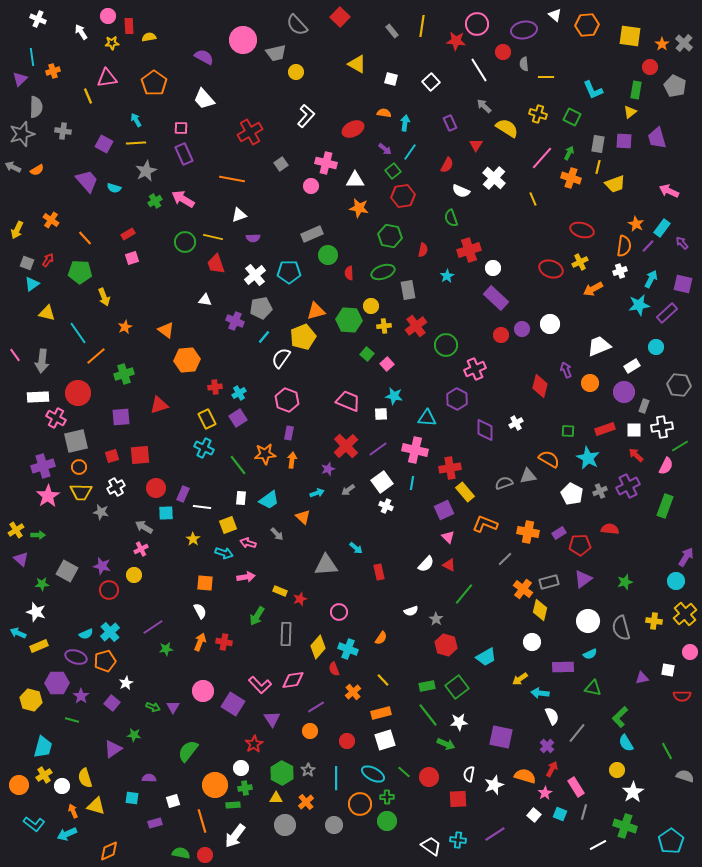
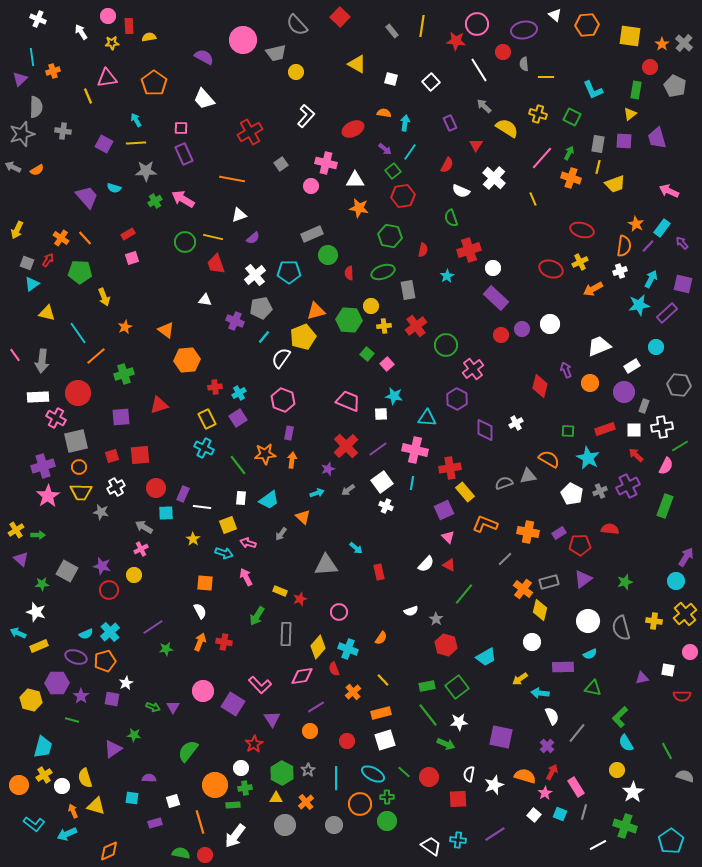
yellow triangle at (630, 112): moved 2 px down
gray star at (146, 171): rotated 25 degrees clockwise
purple trapezoid at (87, 181): moved 16 px down
orange cross at (51, 220): moved 10 px right, 18 px down
purple semicircle at (253, 238): rotated 40 degrees counterclockwise
pink cross at (475, 369): moved 2 px left; rotated 15 degrees counterclockwise
pink hexagon at (287, 400): moved 4 px left
gray arrow at (277, 534): moved 4 px right; rotated 80 degrees clockwise
pink arrow at (246, 577): rotated 108 degrees counterclockwise
pink diamond at (293, 680): moved 9 px right, 4 px up
purple square at (112, 703): moved 4 px up; rotated 28 degrees counterclockwise
red arrow at (552, 769): moved 3 px down
orange line at (202, 821): moved 2 px left, 1 px down
